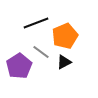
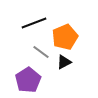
black line: moved 2 px left
orange pentagon: moved 1 px down
purple pentagon: moved 9 px right, 14 px down
